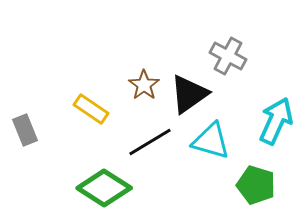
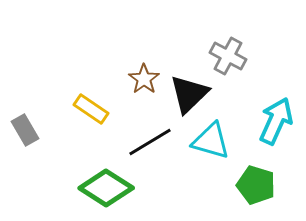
brown star: moved 6 px up
black triangle: rotated 9 degrees counterclockwise
gray rectangle: rotated 8 degrees counterclockwise
green diamond: moved 2 px right
